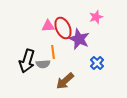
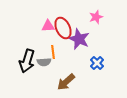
gray semicircle: moved 1 px right, 2 px up
brown arrow: moved 1 px right, 1 px down
